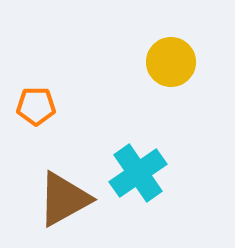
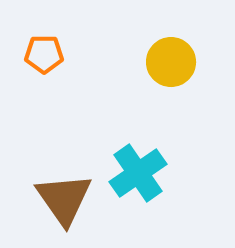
orange pentagon: moved 8 px right, 52 px up
brown triangle: rotated 36 degrees counterclockwise
